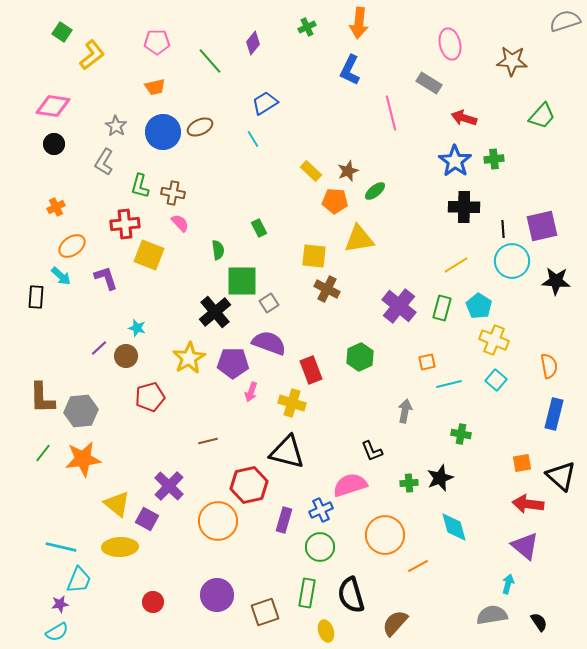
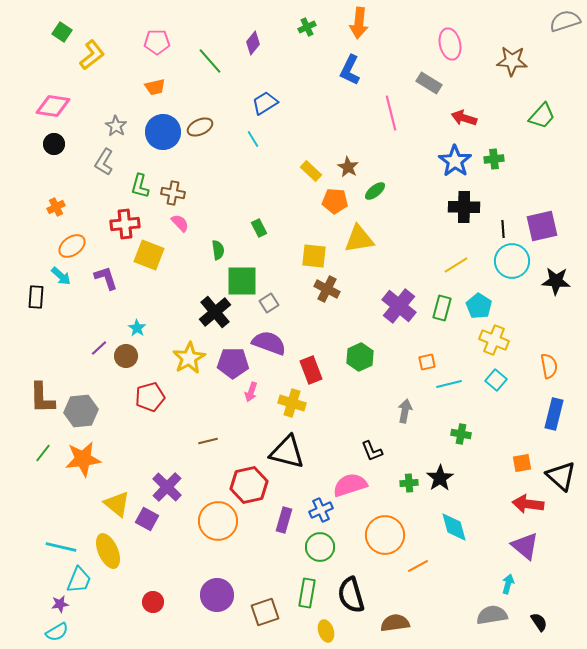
brown star at (348, 171): moved 4 px up; rotated 20 degrees counterclockwise
cyan star at (137, 328): rotated 18 degrees clockwise
black star at (440, 478): rotated 12 degrees counterclockwise
purple cross at (169, 486): moved 2 px left, 1 px down
yellow ellipse at (120, 547): moved 12 px left, 4 px down; rotated 68 degrees clockwise
brown semicircle at (395, 623): rotated 40 degrees clockwise
